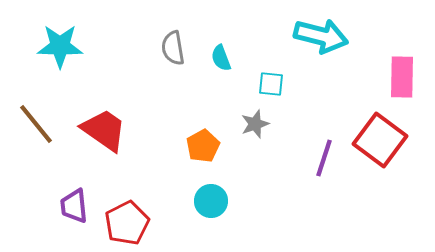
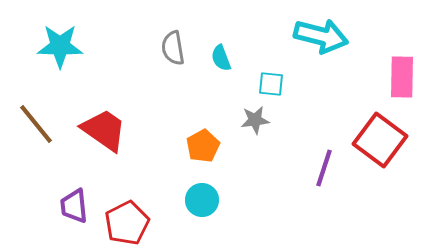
gray star: moved 4 px up; rotated 12 degrees clockwise
purple line: moved 10 px down
cyan circle: moved 9 px left, 1 px up
